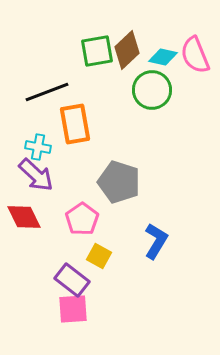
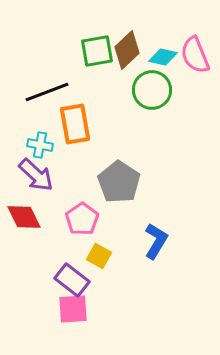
cyan cross: moved 2 px right, 2 px up
gray pentagon: rotated 15 degrees clockwise
